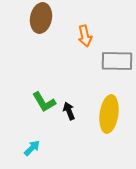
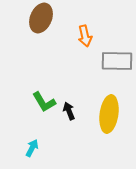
brown ellipse: rotated 12 degrees clockwise
cyan arrow: rotated 18 degrees counterclockwise
